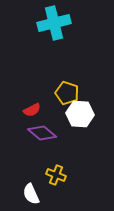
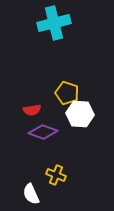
red semicircle: rotated 18 degrees clockwise
purple diamond: moved 1 px right, 1 px up; rotated 20 degrees counterclockwise
